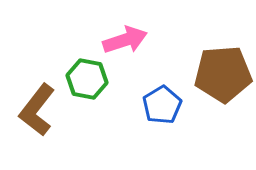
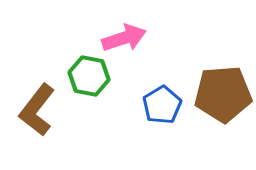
pink arrow: moved 1 px left, 2 px up
brown pentagon: moved 20 px down
green hexagon: moved 2 px right, 3 px up
